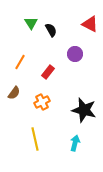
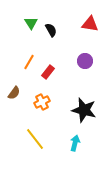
red triangle: rotated 18 degrees counterclockwise
purple circle: moved 10 px right, 7 px down
orange line: moved 9 px right
yellow line: rotated 25 degrees counterclockwise
